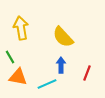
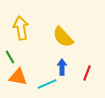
blue arrow: moved 1 px right, 2 px down
